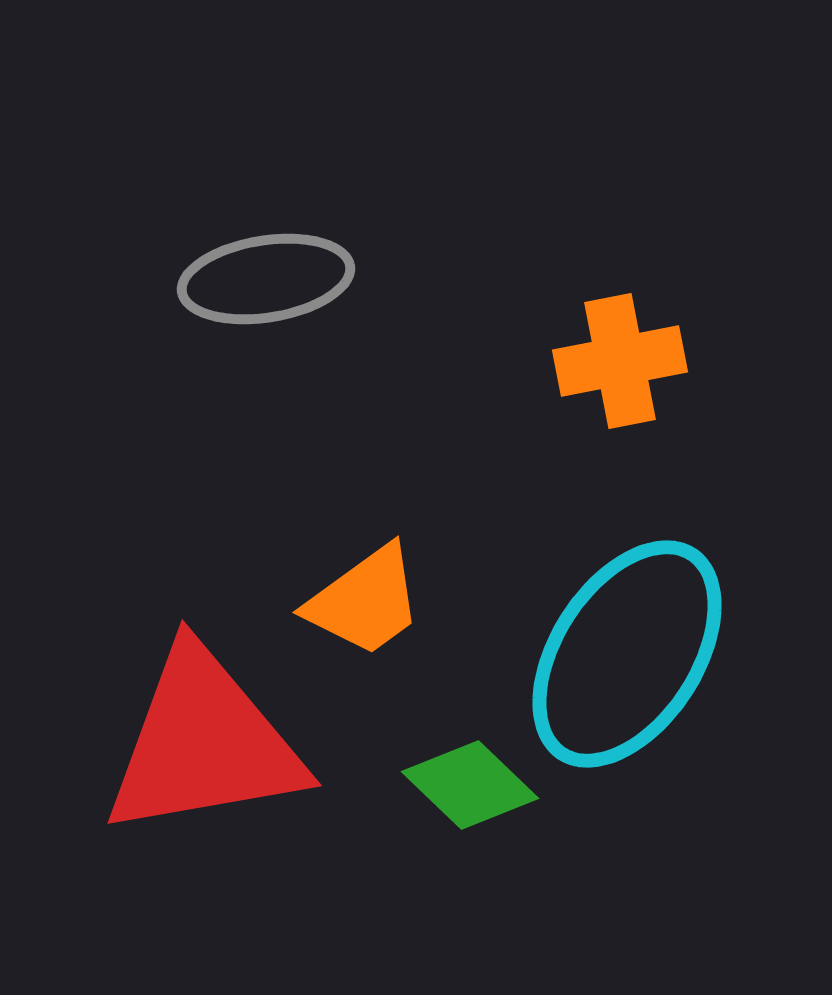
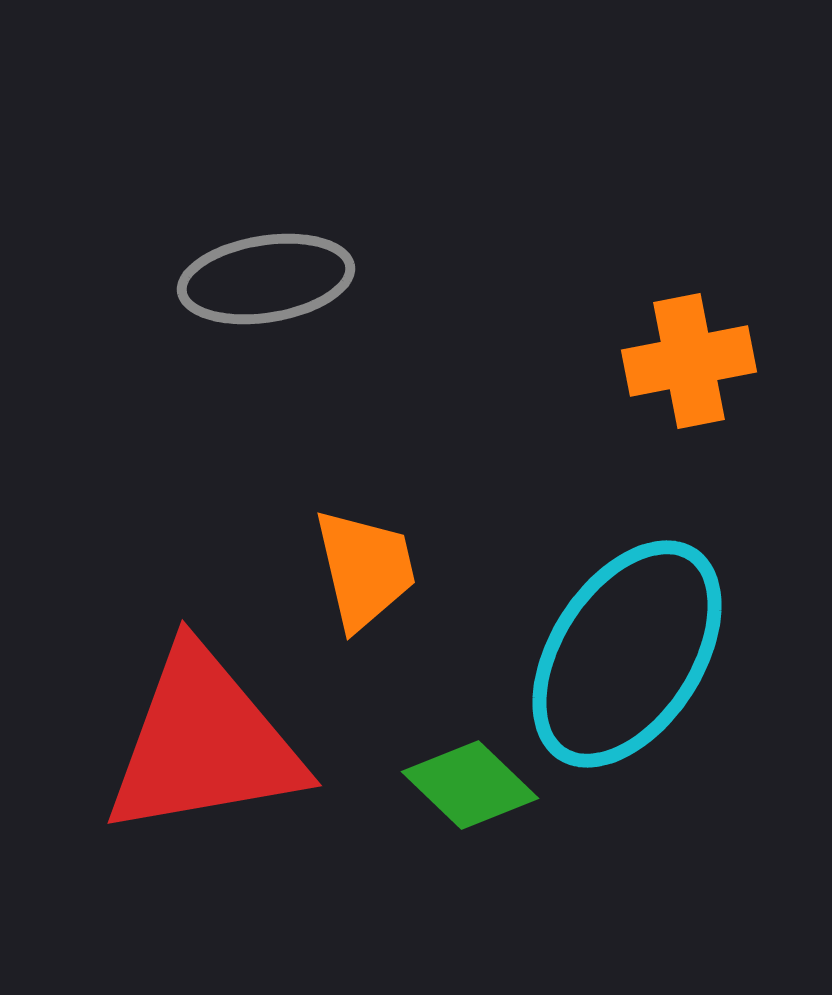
orange cross: moved 69 px right
orange trapezoid: moved 32 px up; rotated 67 degrees counterclockwise
